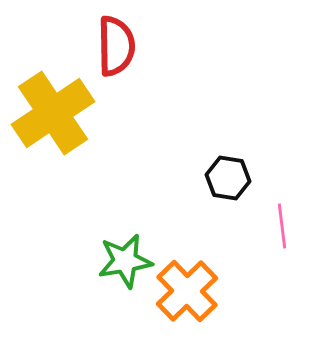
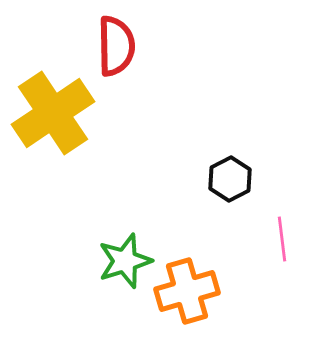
black hexagon: moved 2 px right, 1 px down; rotated 24 degrees clockwise
pink line: moved 13 px down
green star: rotated 8 degrees counterclockwise
orange cross: rotated 28 degrees clockwise
